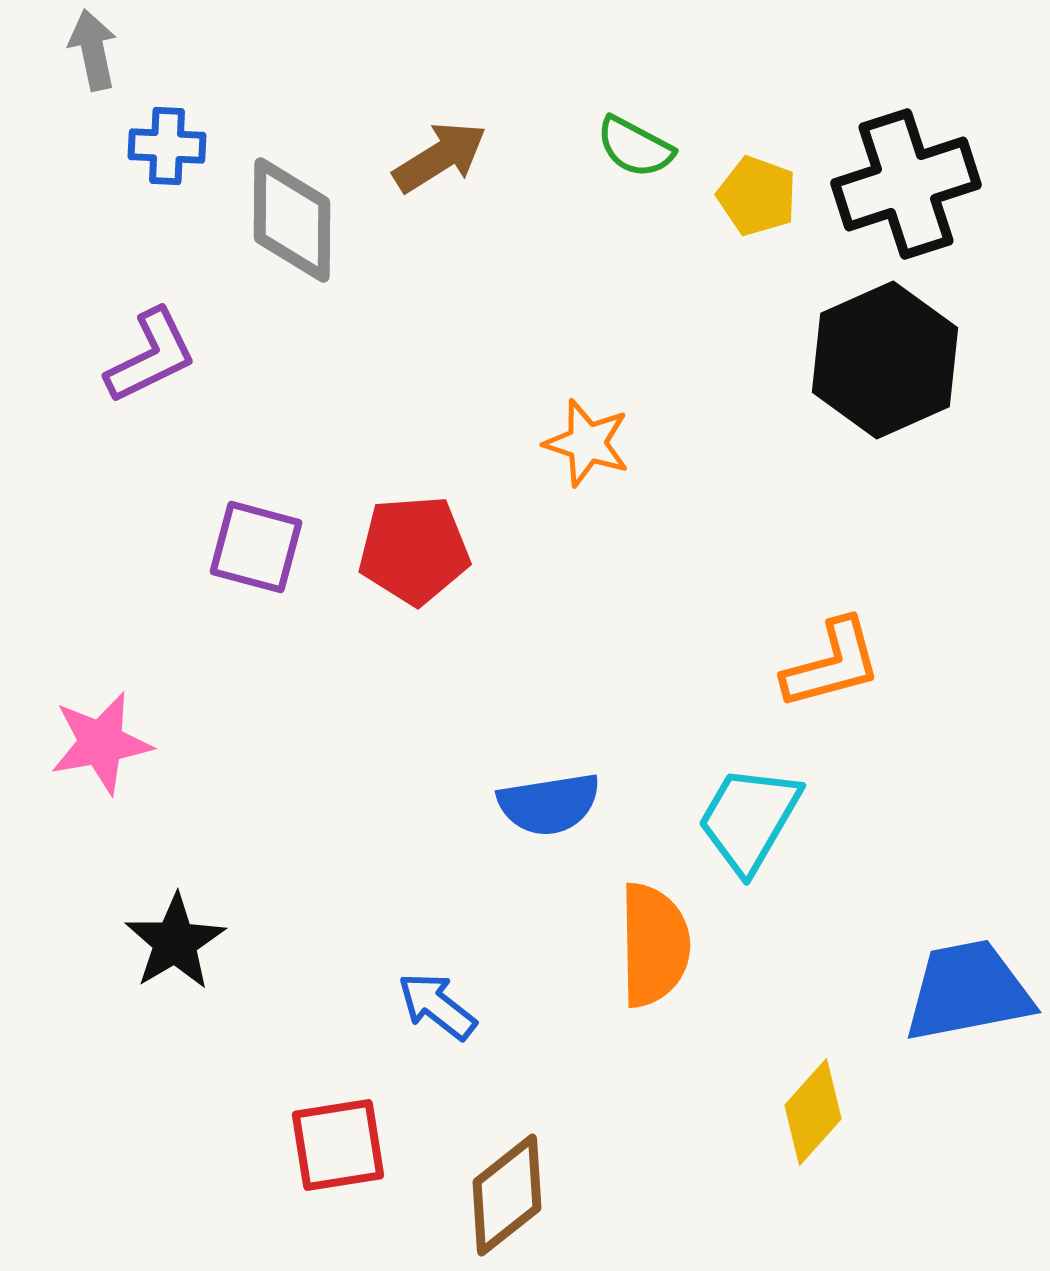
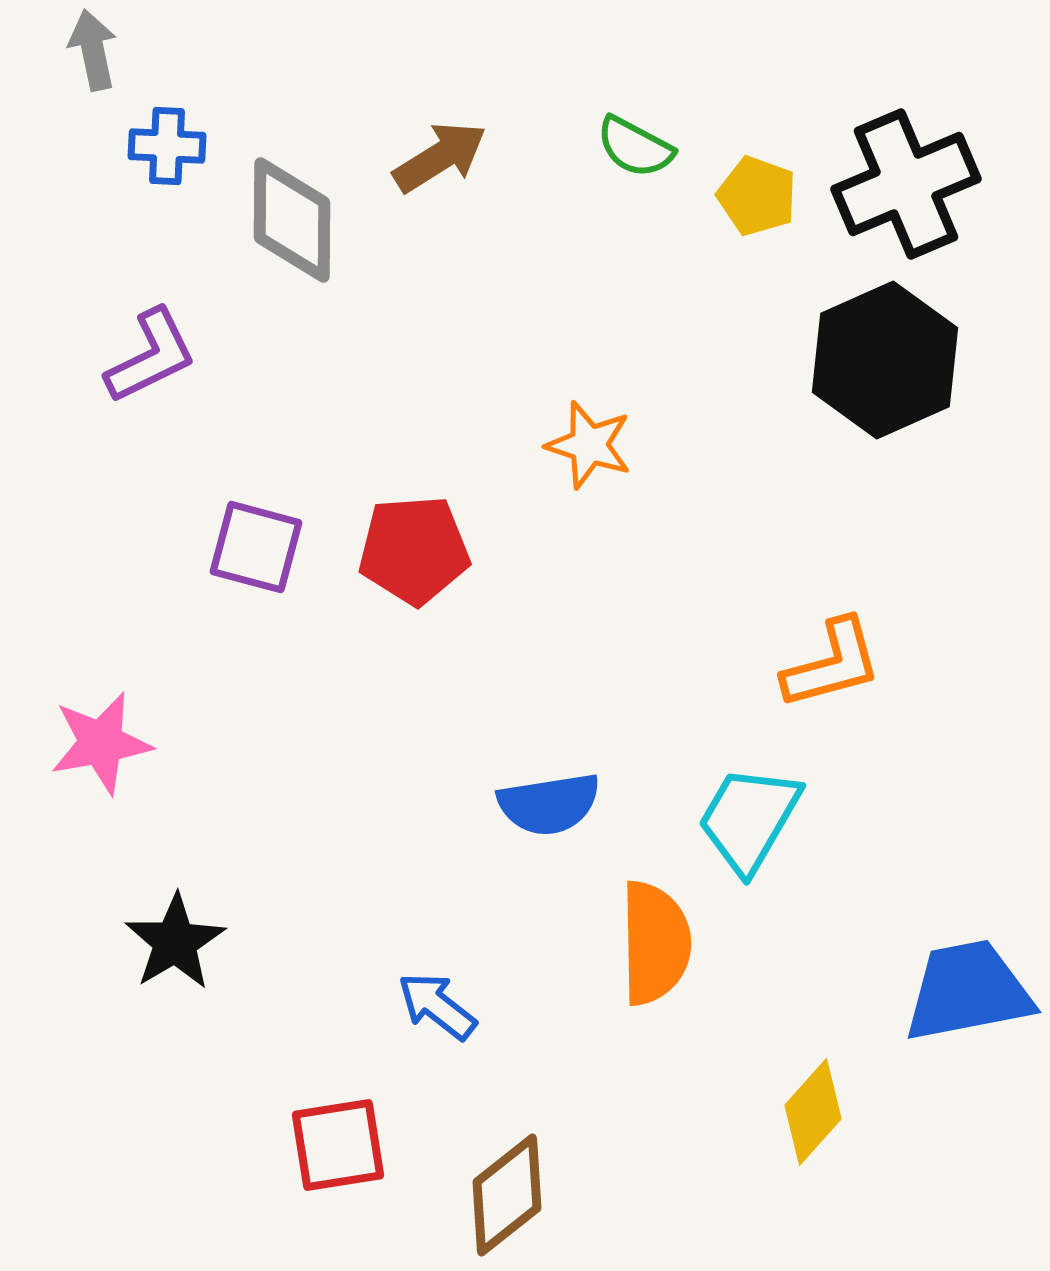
black cross: rotated 5 degrees counterclockwise
orange star: moved 2 px right, 2 px down
orange semicircle: moved 1 px right, 2 px up
